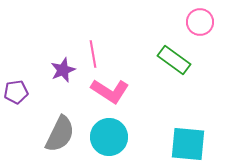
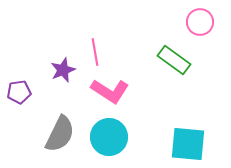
pink line: moved 2 px right, 2 px up
purple pentagon: moved 3 px right
